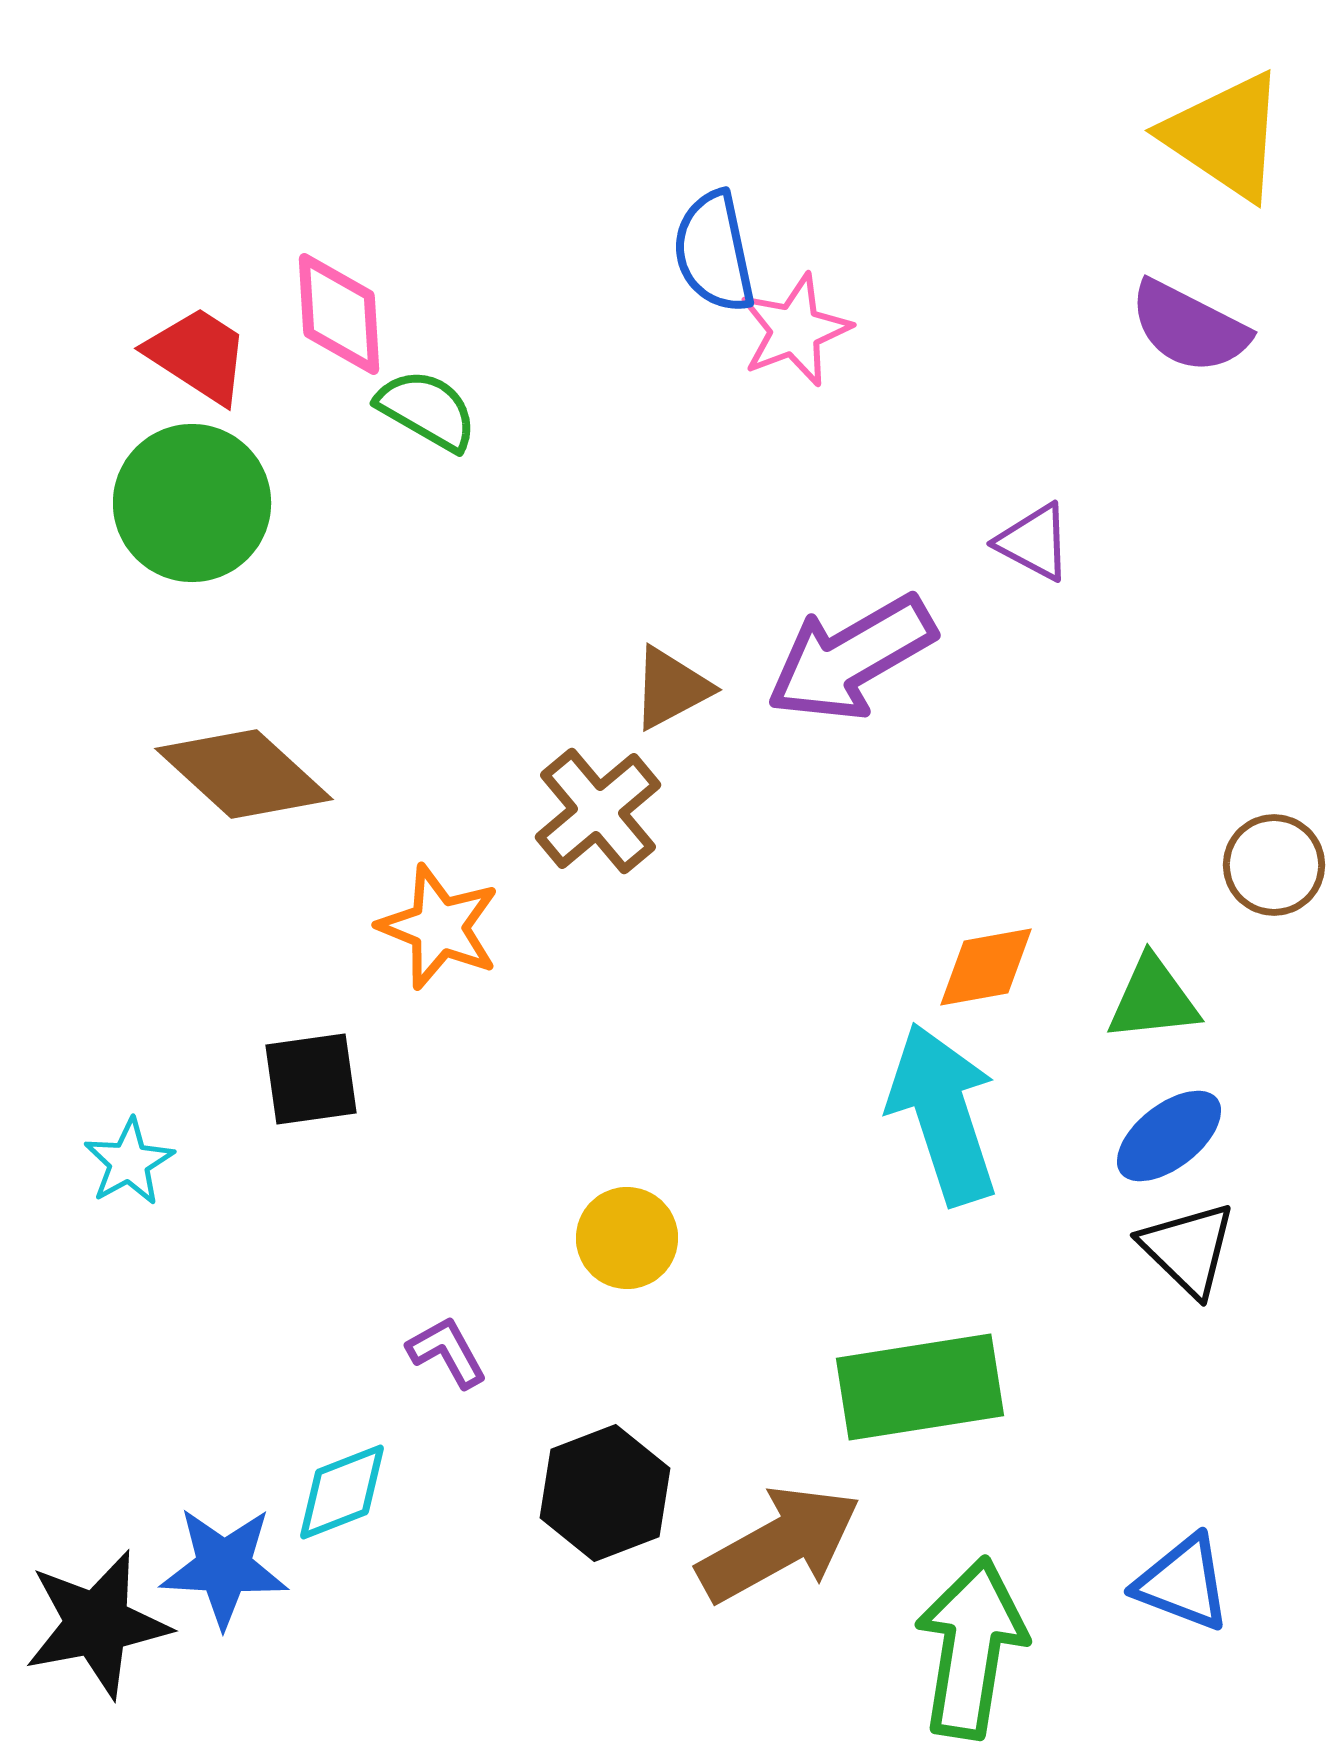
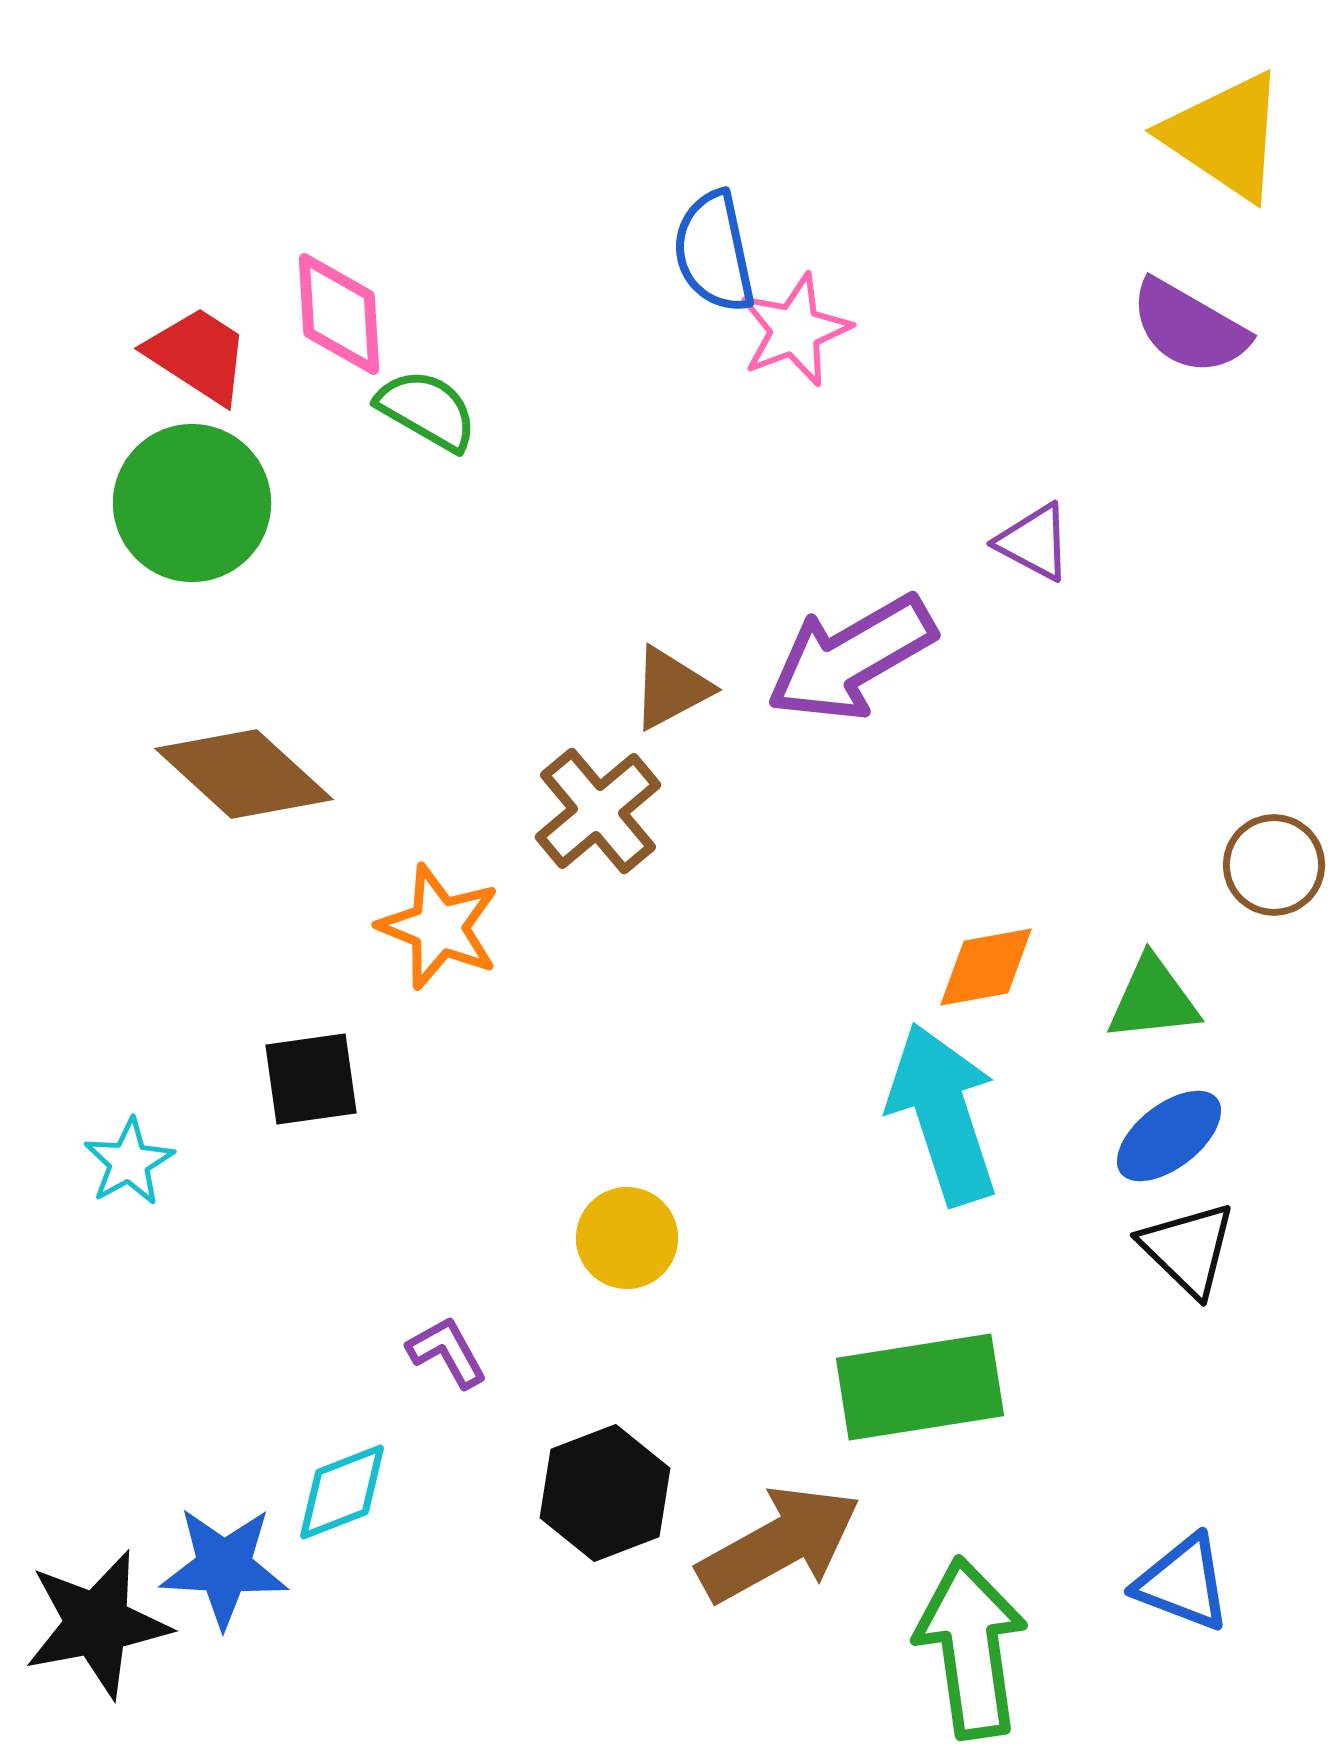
purple semicircle: rotated 3 degrees clockwise
green arrow: rotated 17 degrees counterclockwise
